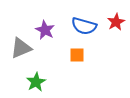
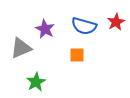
purple star: moved 1 px up
